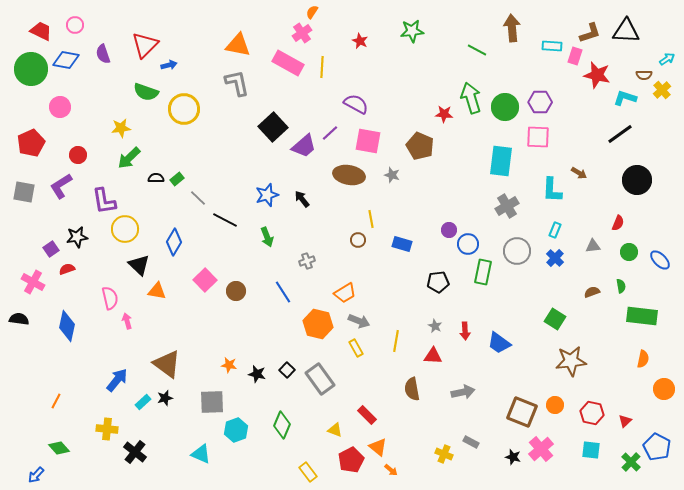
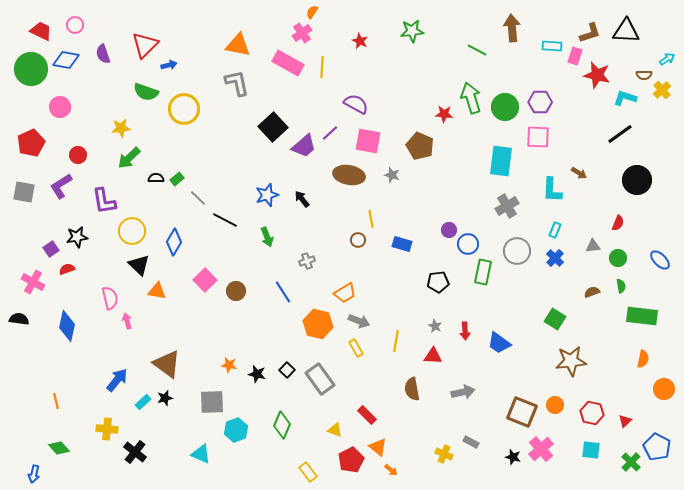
yellow circle at (125, 229): moved 7 px right, 2 px down
green circle at (629, 252): moved 11 px left, 6 px down
orange line at (56, 401): rotated 42 degrees counterclockwise
blue arrow at (36, 475): moved 2 px left, 1 px up; rotated 30 degrees counterclockwise
